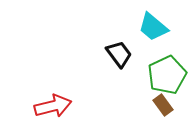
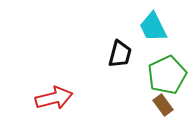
cyan trapezoid: rotated 24 degrees clockwise
black trapezoid: moved 1 px right; rotated 52 degrees clockwise
red arrow: moved 1 px right, 8 px up
